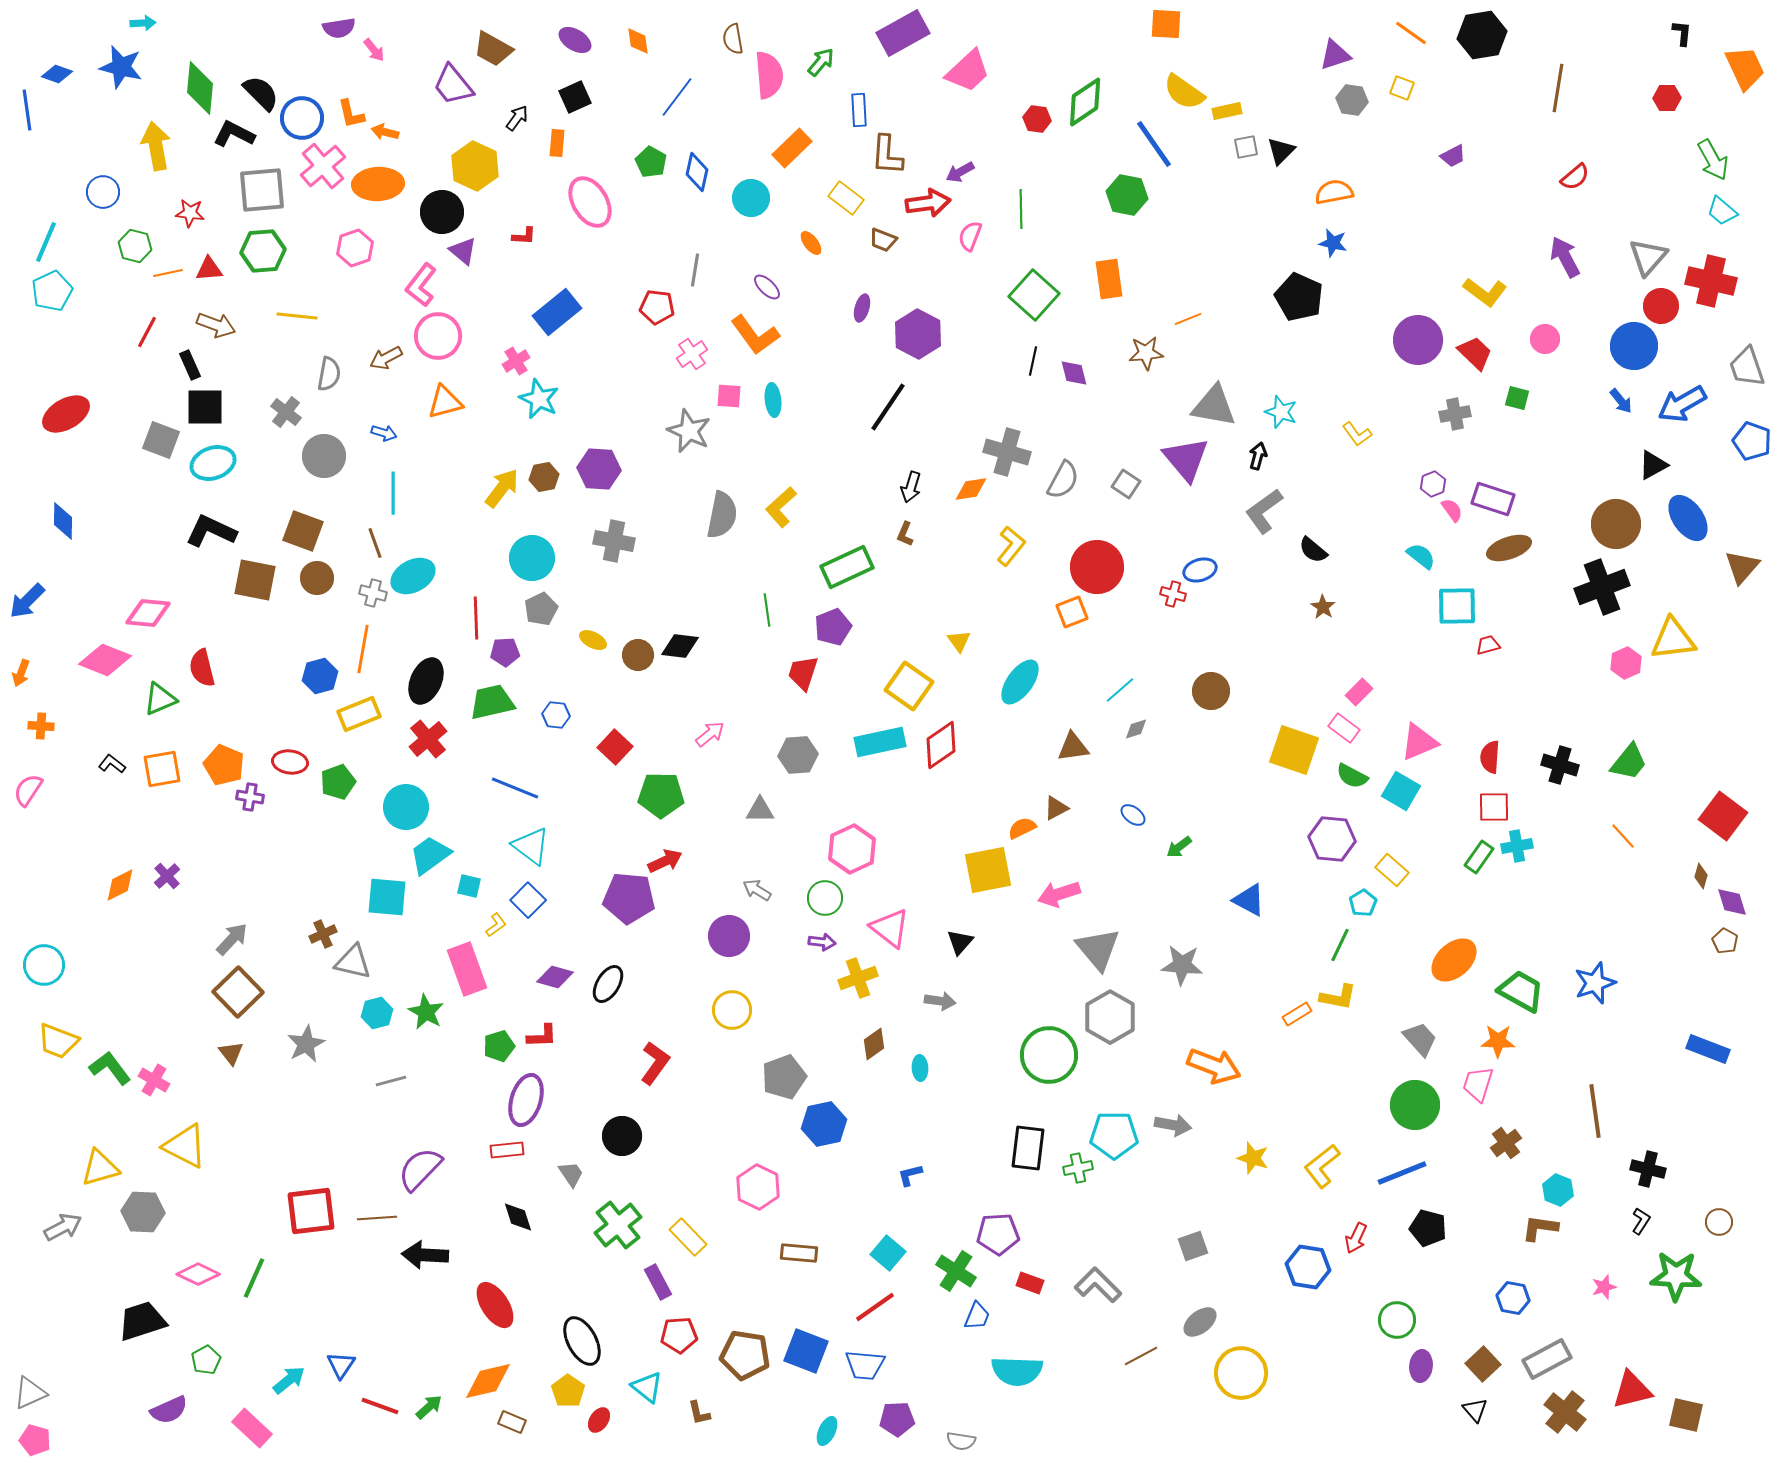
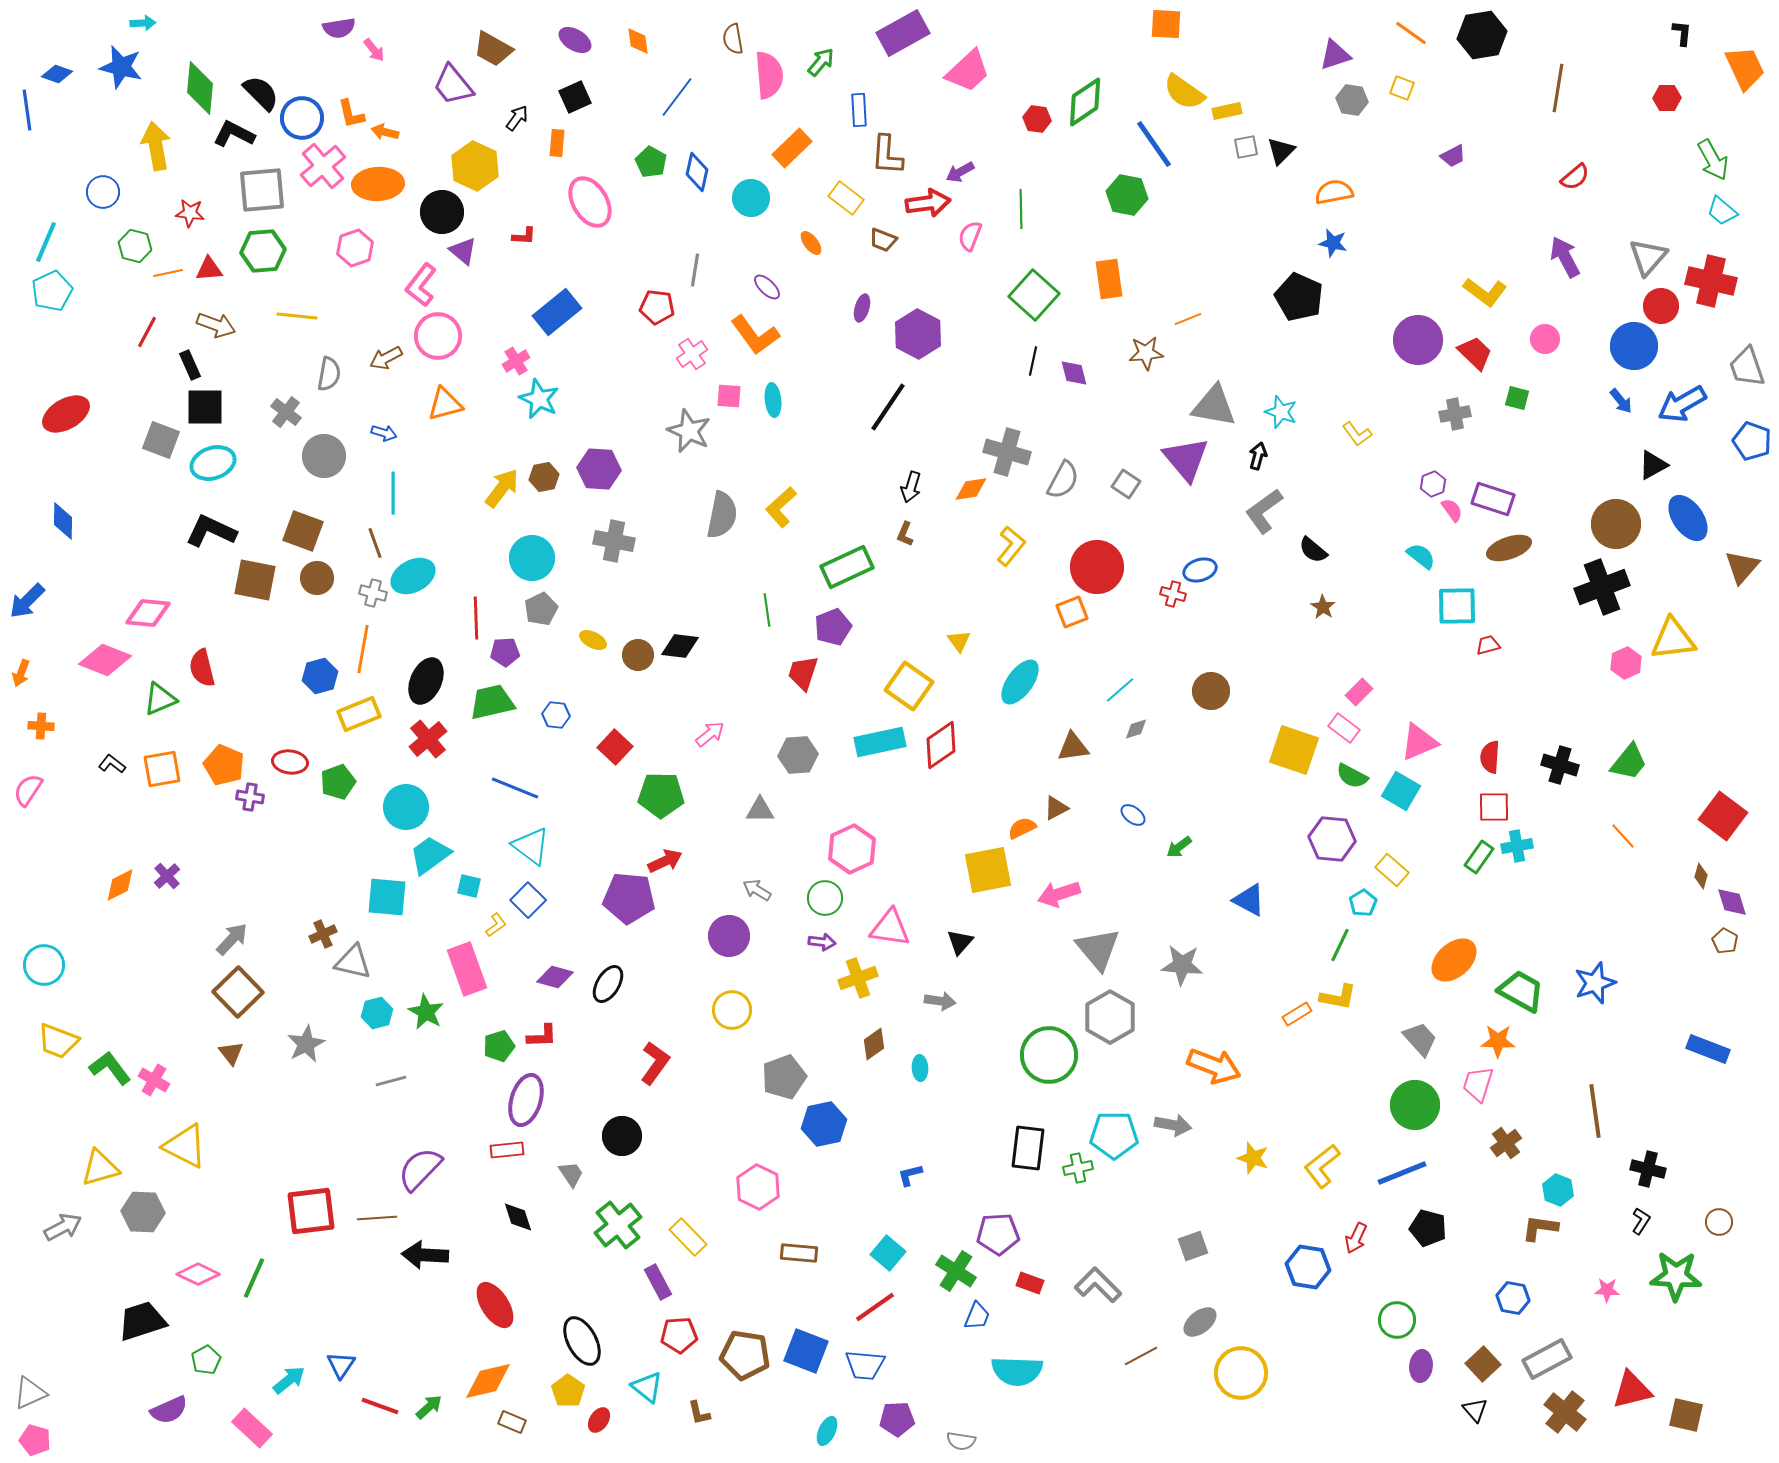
orange triangle at (445, 402): moved 2 px down
pink triangle at (890, 928): rotated 30 degrees counterclockwise
pink star at (1604, 1287): moved 3 px right, 3 px down; rotated 20 degrees clockwise
